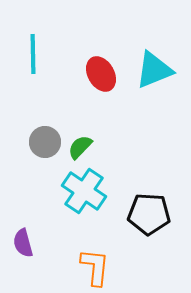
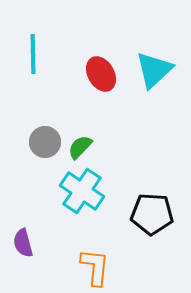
cyan triangle: rotated 21 degrees counterclockwise
cyan cross: moved 2 px left
black pentagon: moved 3 px right
